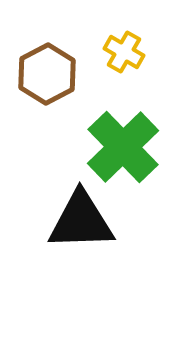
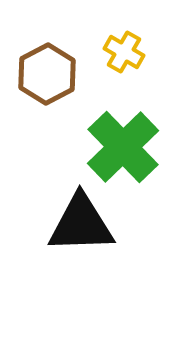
black triangle: moved 3 px down
